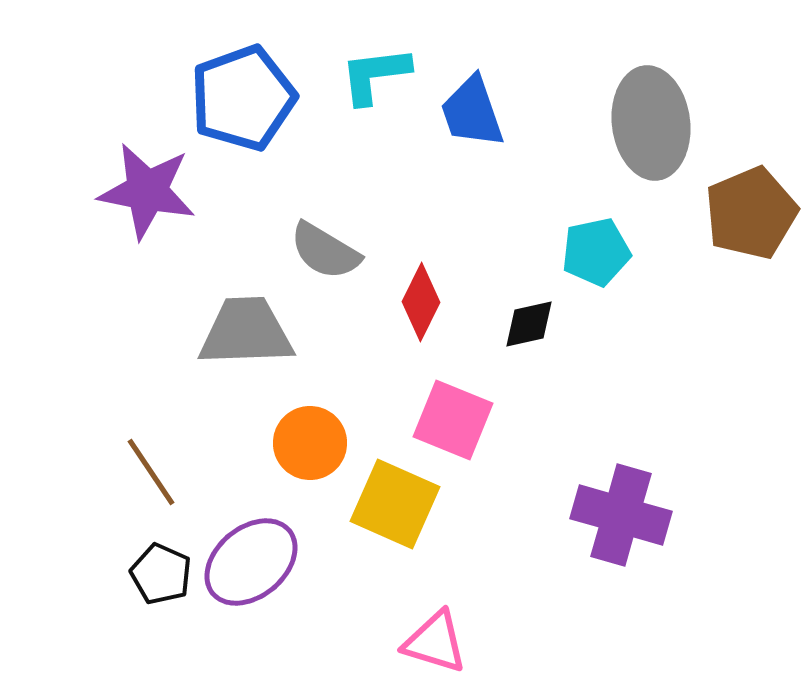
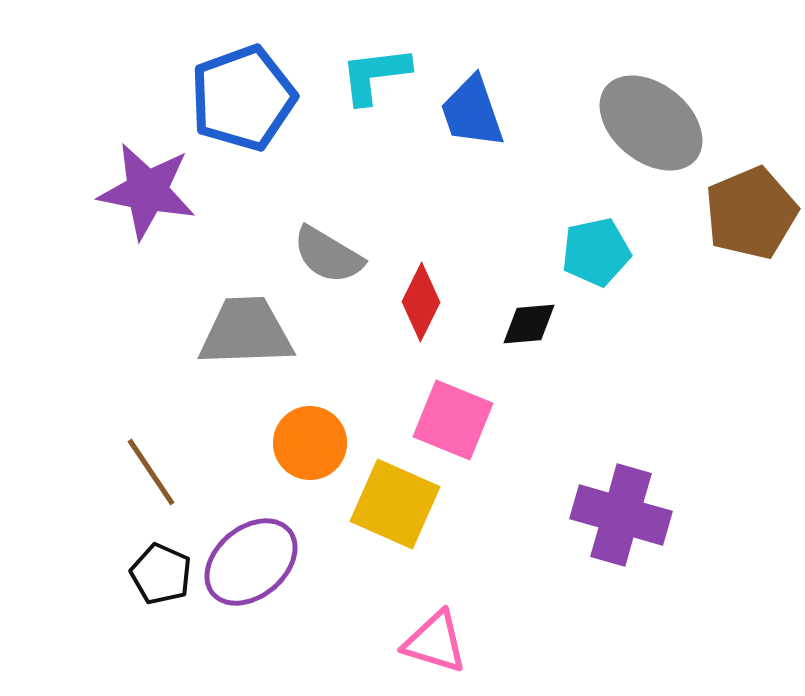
gray ellipse: rotated 44 degrees counterclockwise
gray semicircle: moved 3 px right, 4 px down
black diamond: rotated 8 degrees clockwise
